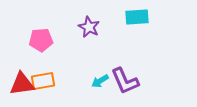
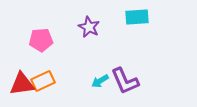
orange rectangle: rotated 15 degrees counterclockwise
